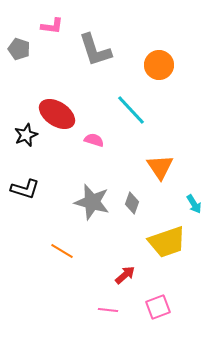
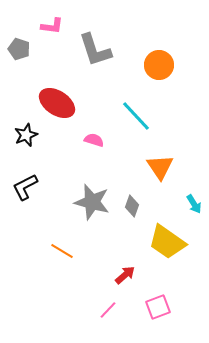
cyan line: moved 5 px right, 6 px down
red ellipse: moved 11 px up
black L-shape: moved 2 px up; rotated 136 degrees clockwise
gray diamond: moved 3 px down
yellow trapezoid: rotated 54 degrees clockwise
pink line: rotated 54 degrees counterclockwise
